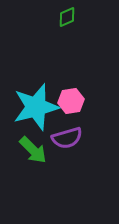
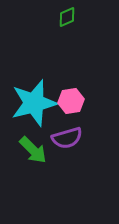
cyan star: moved 2 px left, 4 px up
